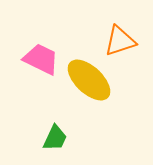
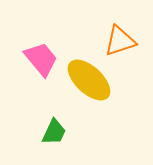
pink trapezoid: rotated 24 degrees clockwise
green trapezoid: moved 1 px left, 6 px up
